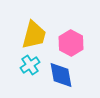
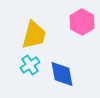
pink hexagon: moved 11 px right, 21 px up
blue diamond: moved 1 px right, 1 px up
